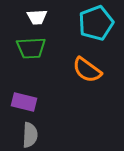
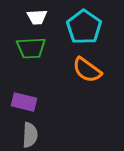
cyan pentagon: moved 12 px left, 4 px down; rotated 16 degrees counterclockwise
